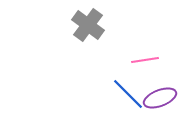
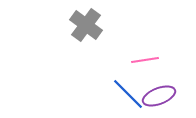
gray cross: moved 2 px left
purple ellipse: moved 1 px left, 2 px up
